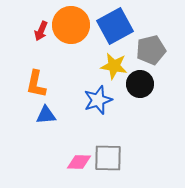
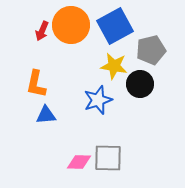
red arrow: moved 1 px right
